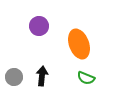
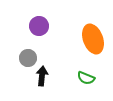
orange ellipse: moved 14 px right, 5 px up
gray circle: moved 14 px right, 19 px up
